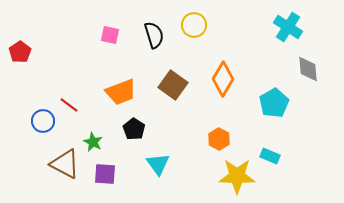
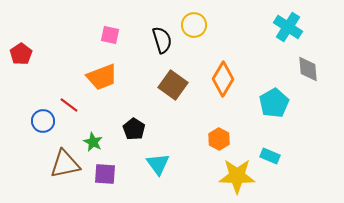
black semicircle: moved 8 px right, 5 px down
red pentagon: moved 1 px right, 2 px down
orange trapezoid: moved 19 px left, 15 px up
brown triangle: rotated 40 degrees counterclockwise
